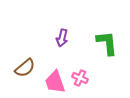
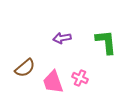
purple arrow: rotated 66 degrees clockwise
green L-shape: moved 1 px left, 1 px up
pink trapezoid: moved 2 px left
